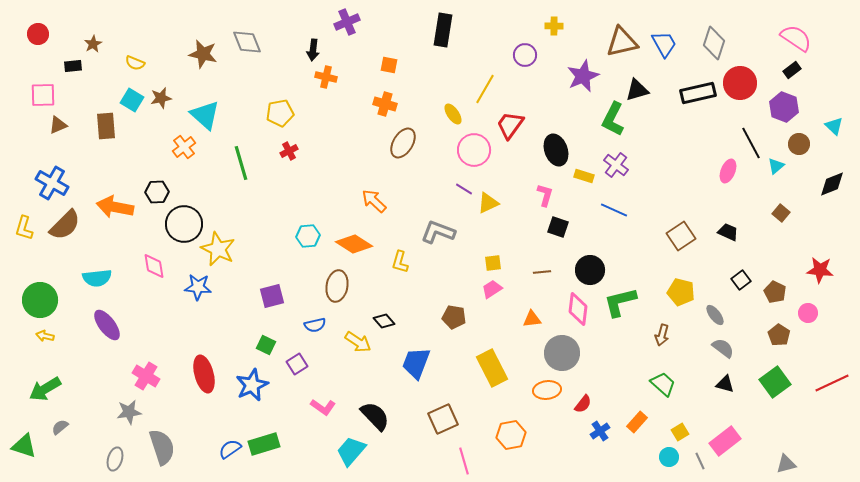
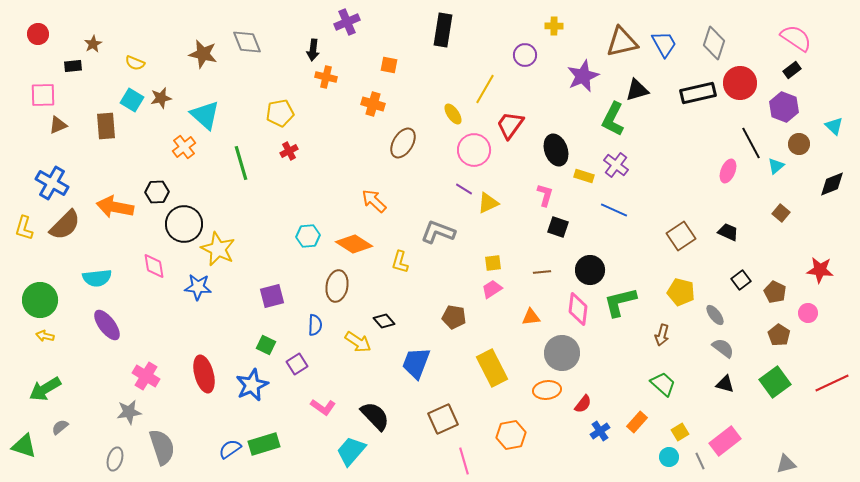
orange cross at (385, 104): moved 12 px left
orange triangle at (532, 319): moved 1 px left, 2 px up
blue semicircle at (315, 325): rotated 75 degrees counterclockwise
